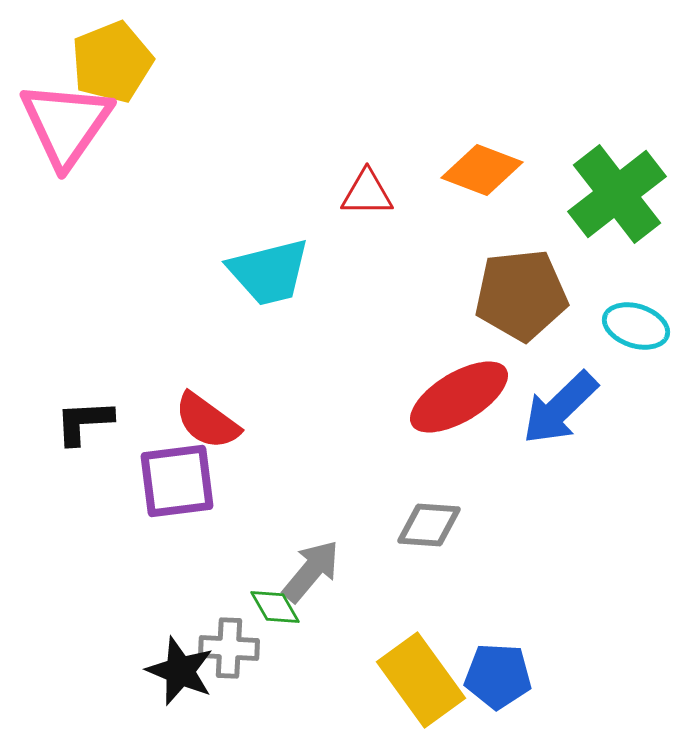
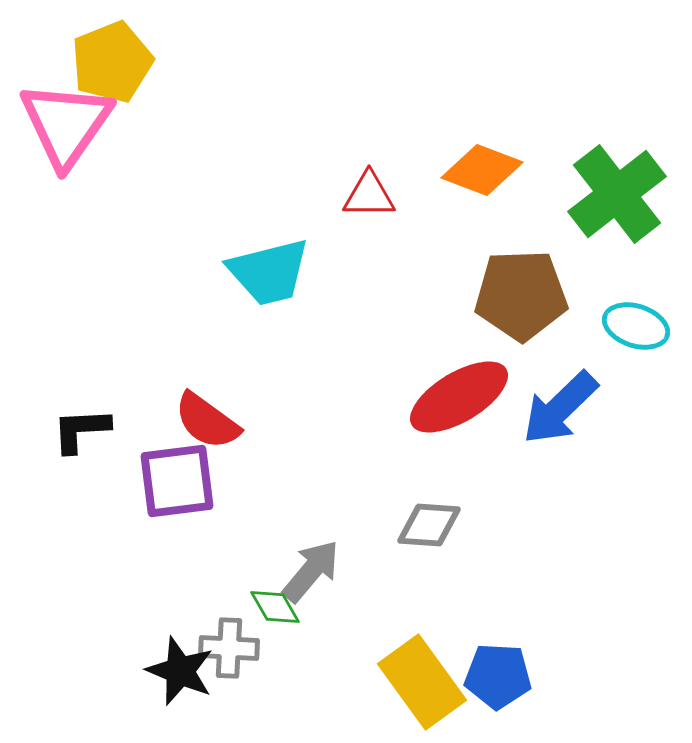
red triangle: moved 2 px right, 2 px down
brown pentagon: rotated 4 degrees clockwise
black L-shape: moved 3 px left, 8 px down
yellow rectangle: moved 1 px right, 2 px down
